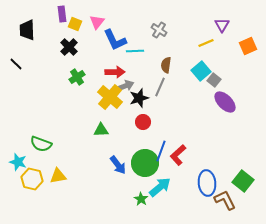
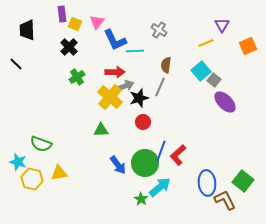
yellow triangle: moved 1 px right, 3 px up
